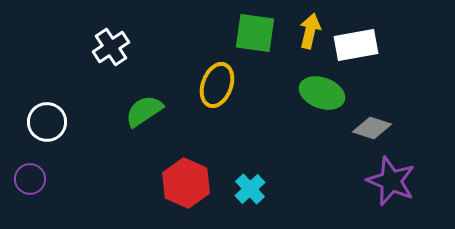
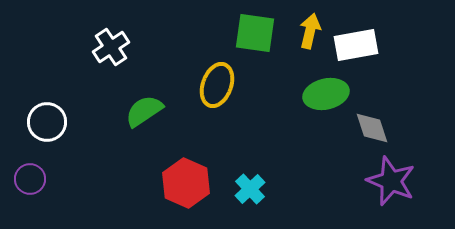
green ellipse: moved 4 px right, 1 px down; rotated 33 degrees counterclockwise
gray diamond: rotated 54 degrees clockwise
